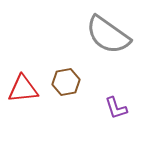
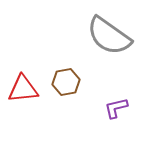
gray semicircle: moved 1 px right, 1 px down
purple L-shape: rotated 95 degrees clockwise
